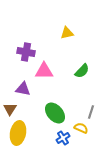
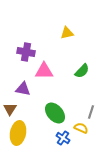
blue cross: rotated 24 degrees counterclockwise
